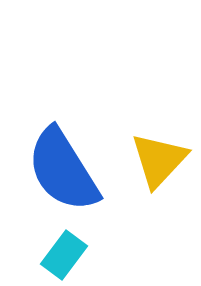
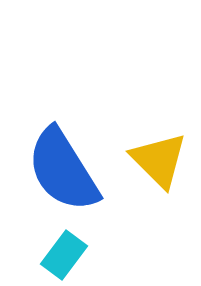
yellow triangle: rotated 28 degrees counterclockwise
